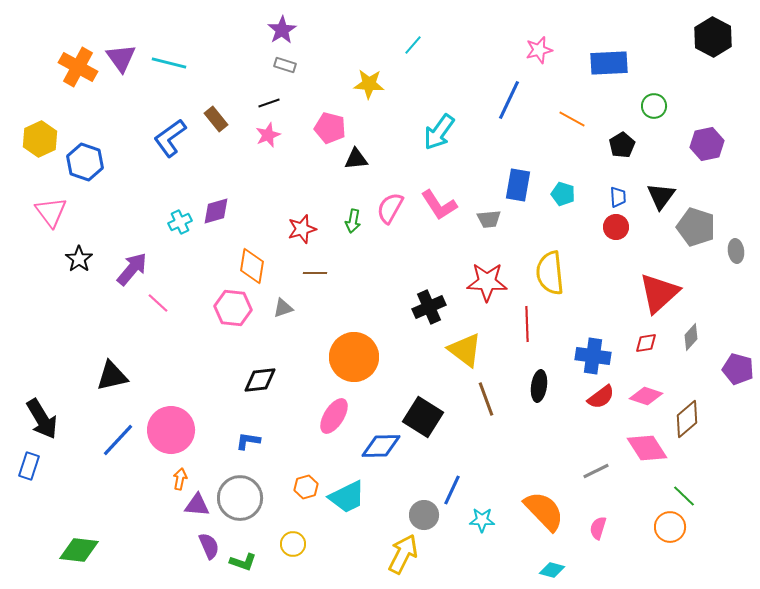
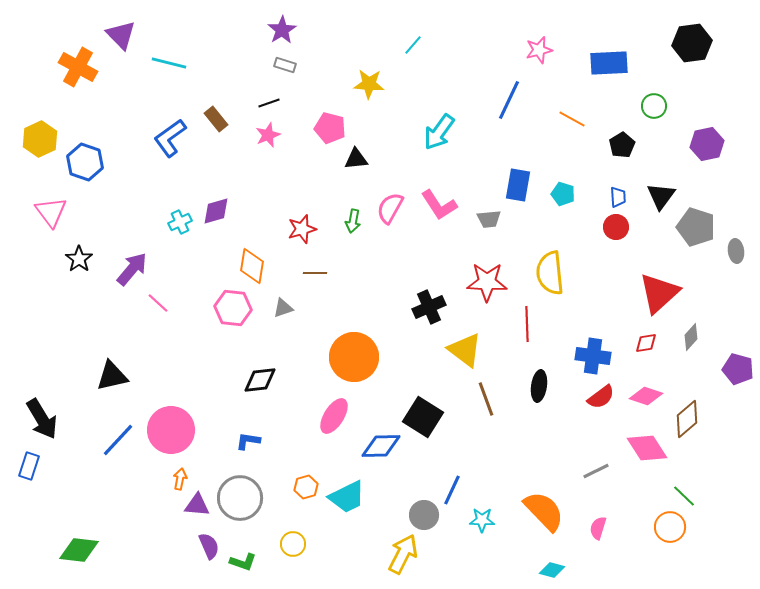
black hexagon at (713, 37): moved 21 px left, 6 px down; rotated 24 degrees clockwise
purple triangle at (121, 58): moved 23 px up; rotated 8 degrees counterclockwise
